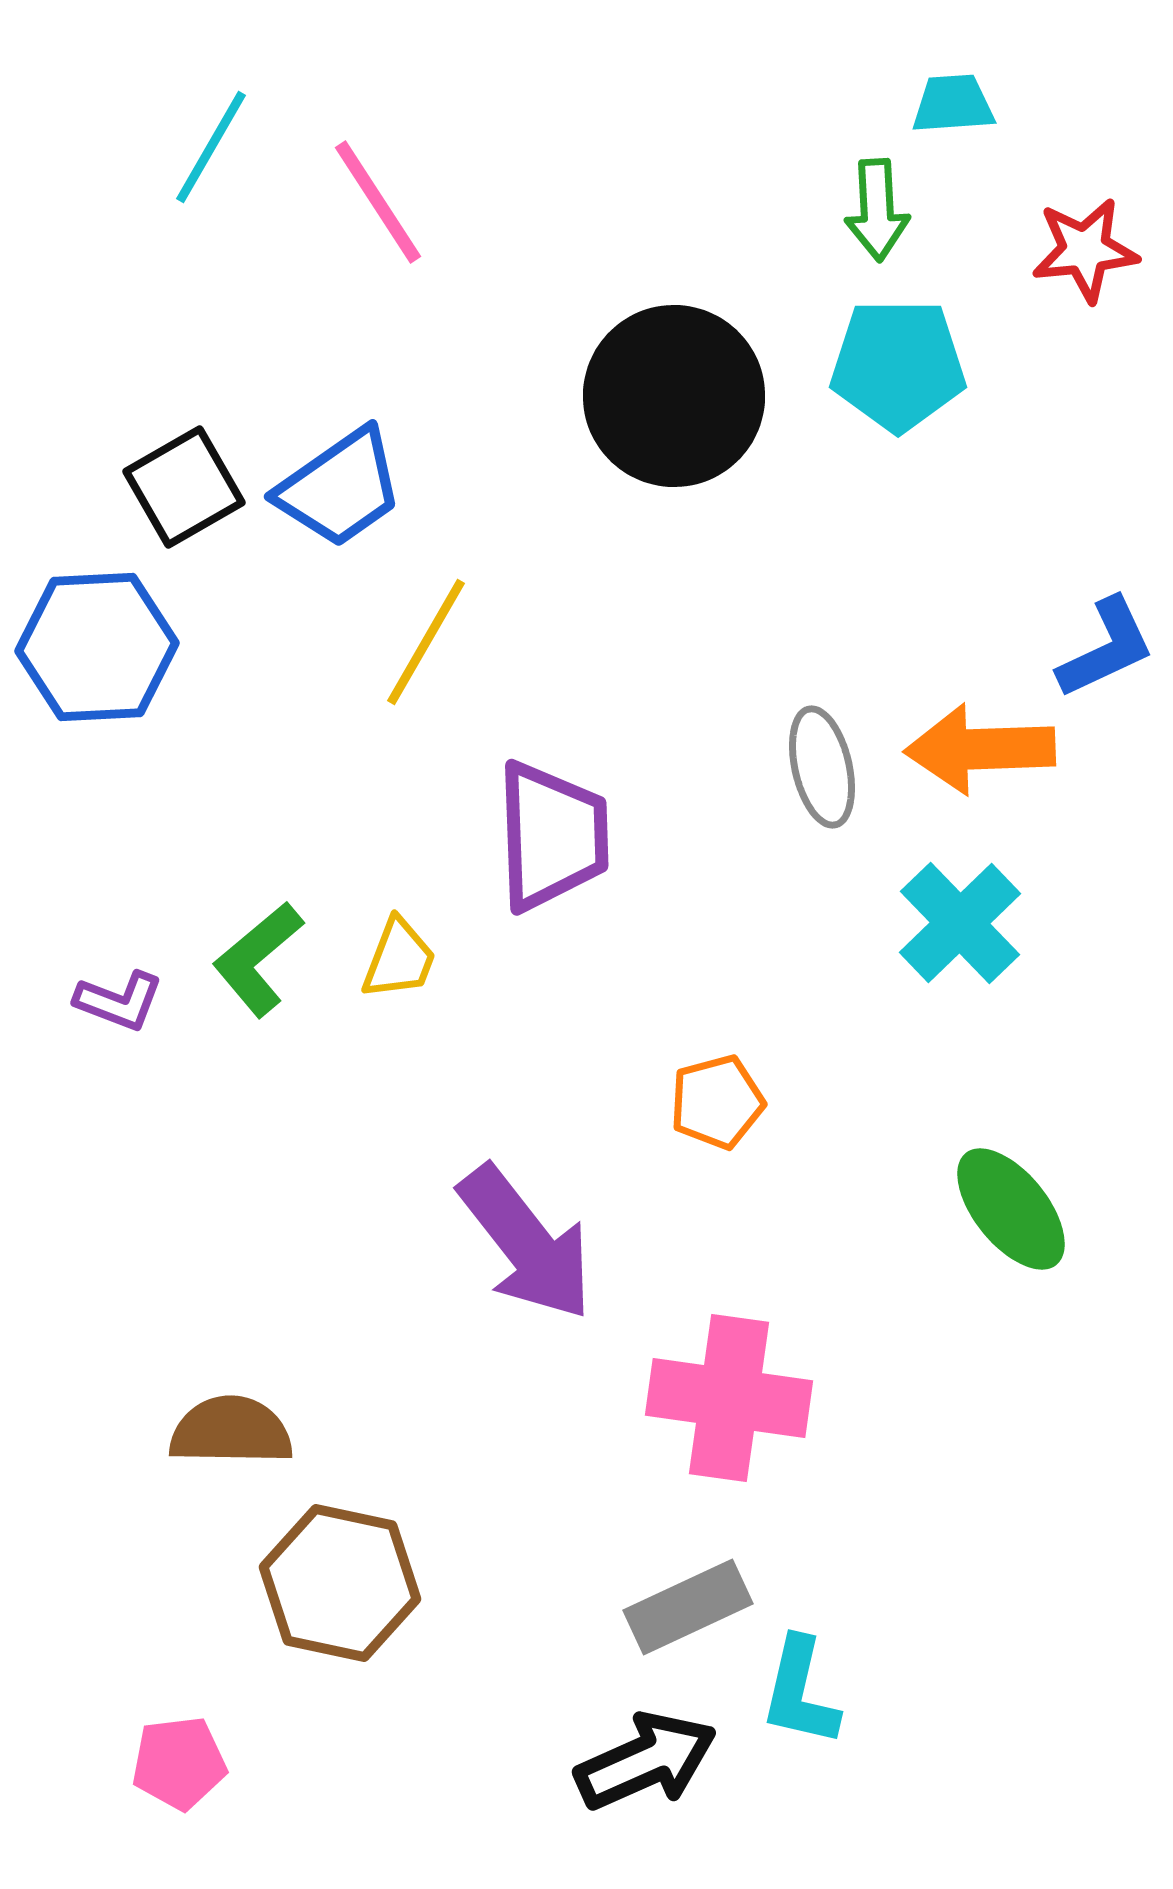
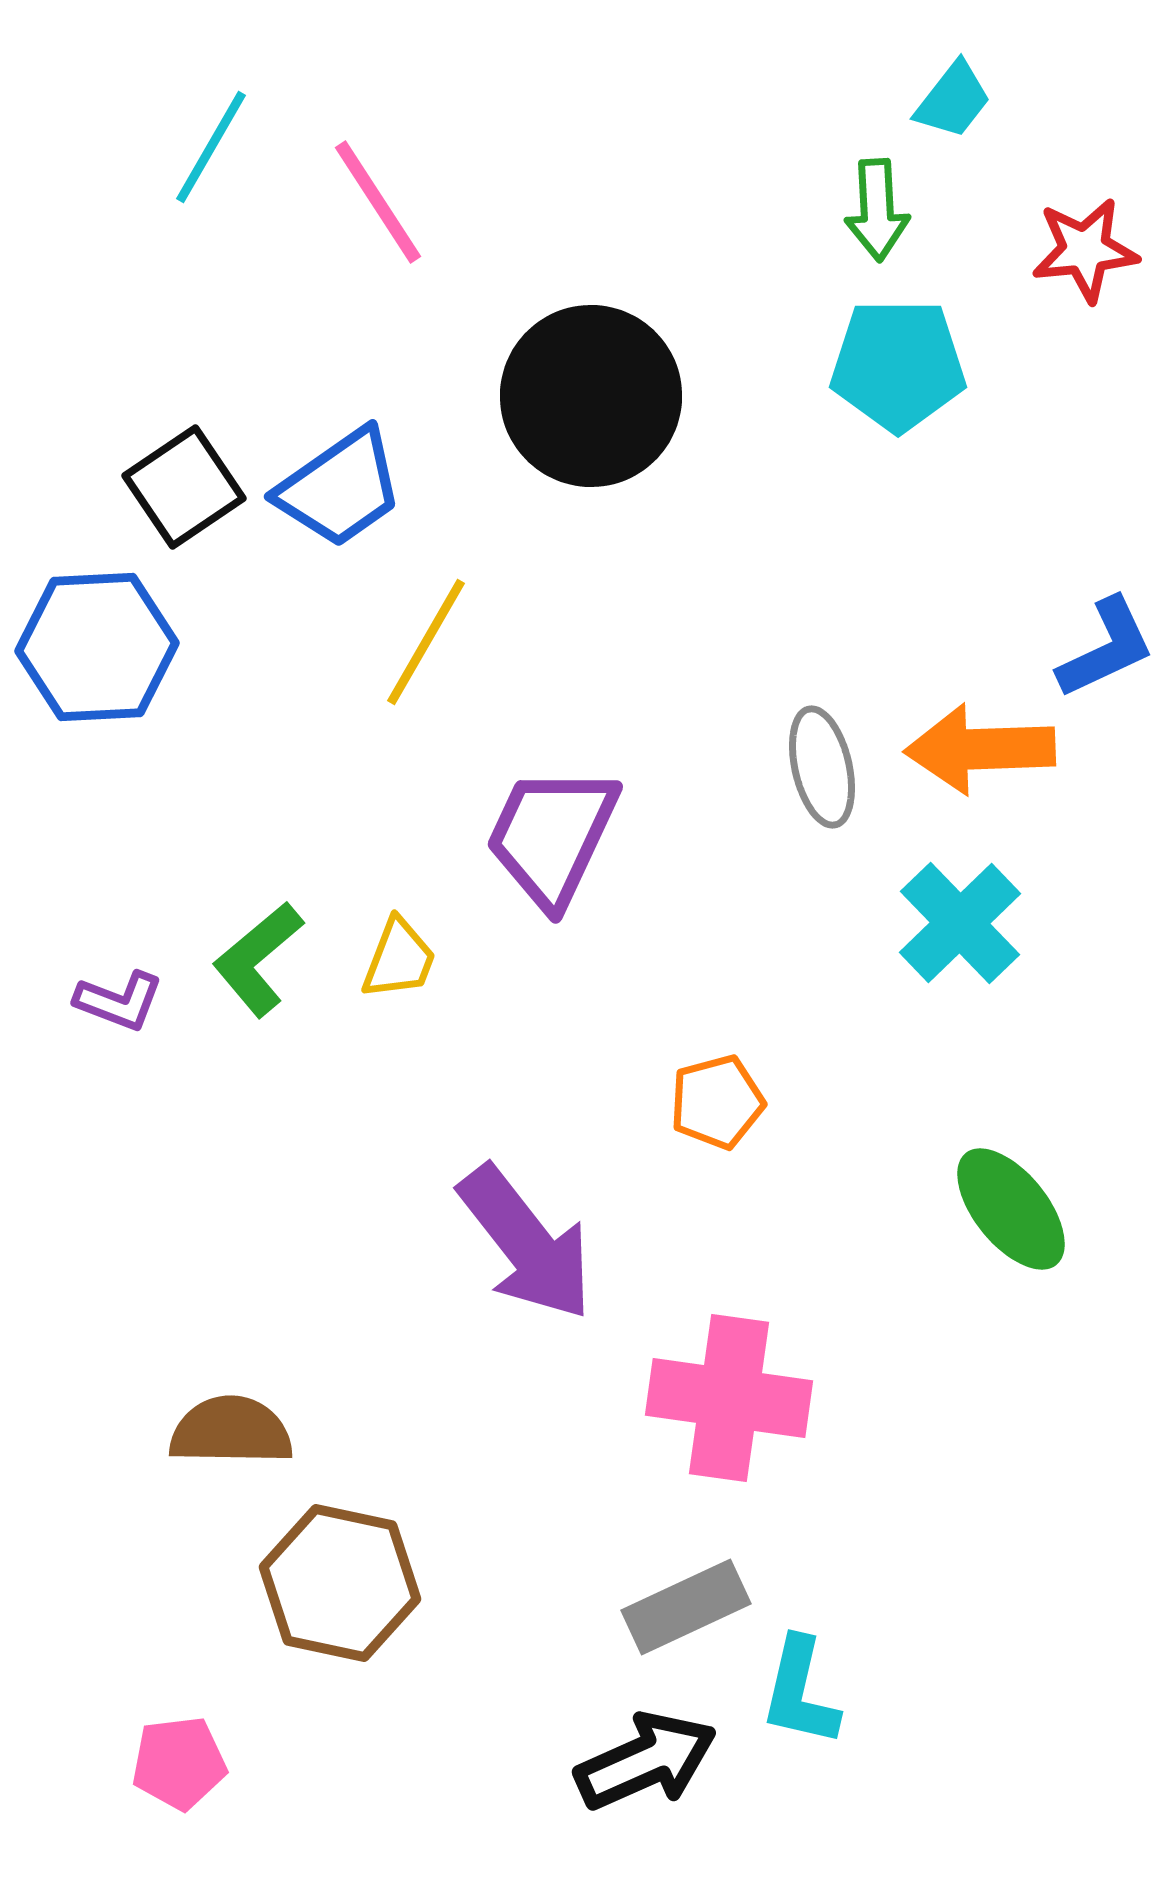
cyan trapezoid: moved 4 px up; rotated 132 degrees clockwise
black circle: moved 83 px left
black square: rotated 4 degrees counterclockwise
purple trapezoid: rotated 153 degrees counterclockwise
gray rectangle: moved 2 px left
